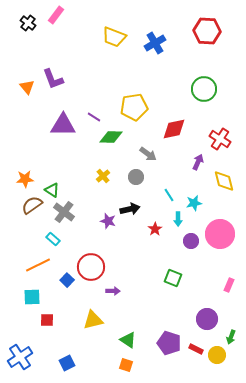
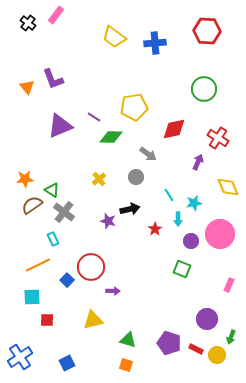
yellow trapezoid at (114, 37): rotated 15 degrees clockwise
blue cross at (155, 43): rotated 25 degrees clockwise
purple triangle at (63, 125): moved 3 px left, 1 px down; rotated 24 degrees counterclockwise
red cross at (220, 139): moved 2 px left, 1 px up
yellow cross at (103, 176): moved 4 px left, 3 px down
yellow diamond at (224, 181): moved 4 px right, 6 px down; rotated 10 degrees counterclockwise
cyan rectangle at (53, 239): rotated 24 degrees clockwise
green square at (173, 278): moved 9 px right, 9 px up
green triangle at (128, 340): rotated 18 degrees counterclockwise
